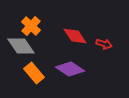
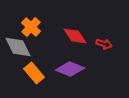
orange cross: moved 1 px down
gray diamond: moved 3 px left, 1 px down; rotated 8 degrees clockwise
purple diamond: rotated 12 degrees counterclockwise
